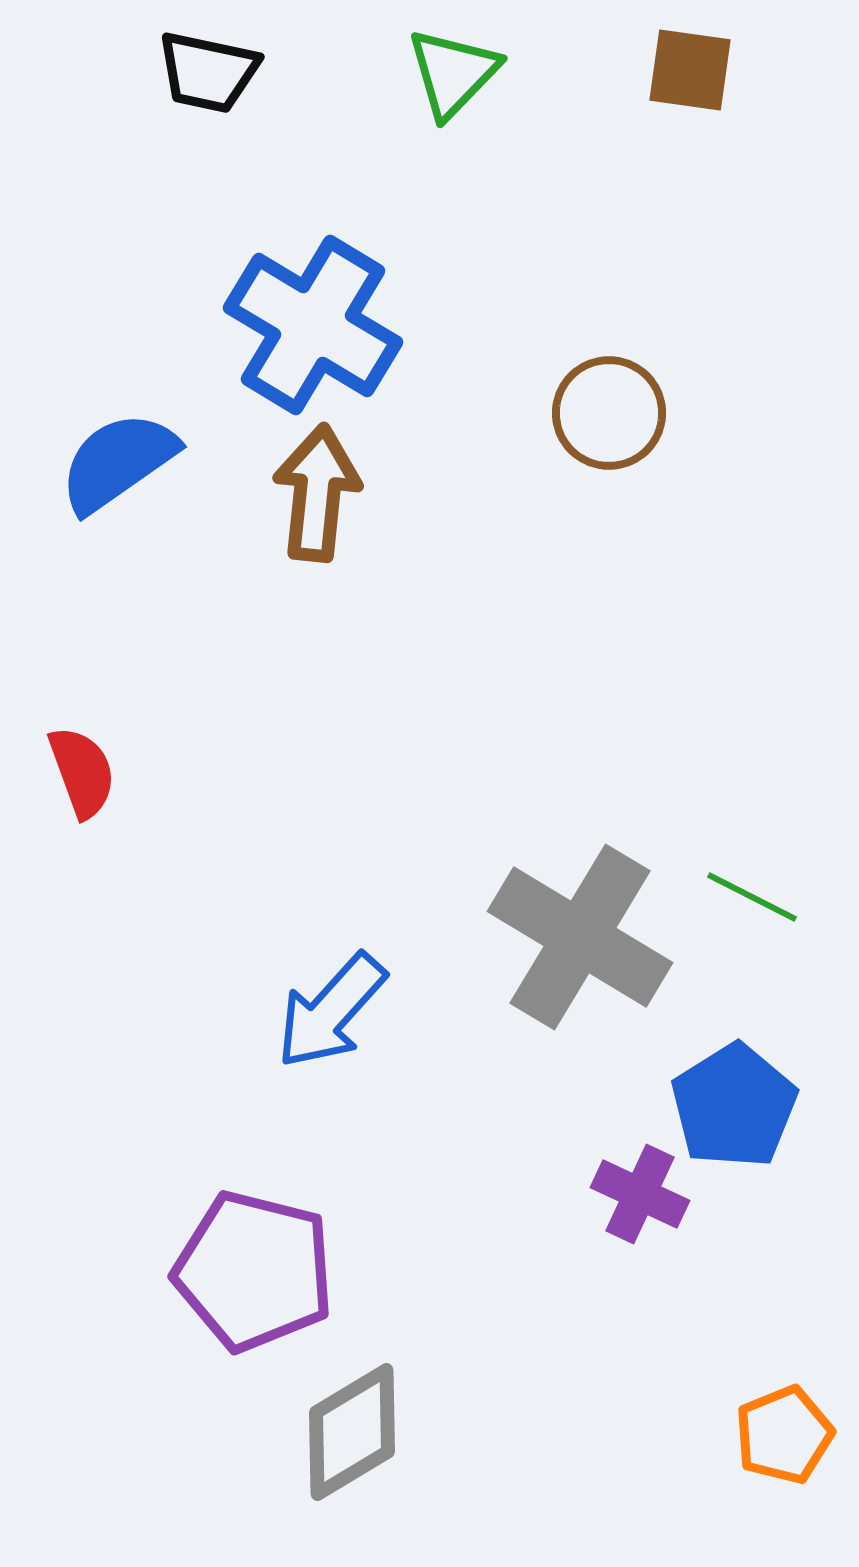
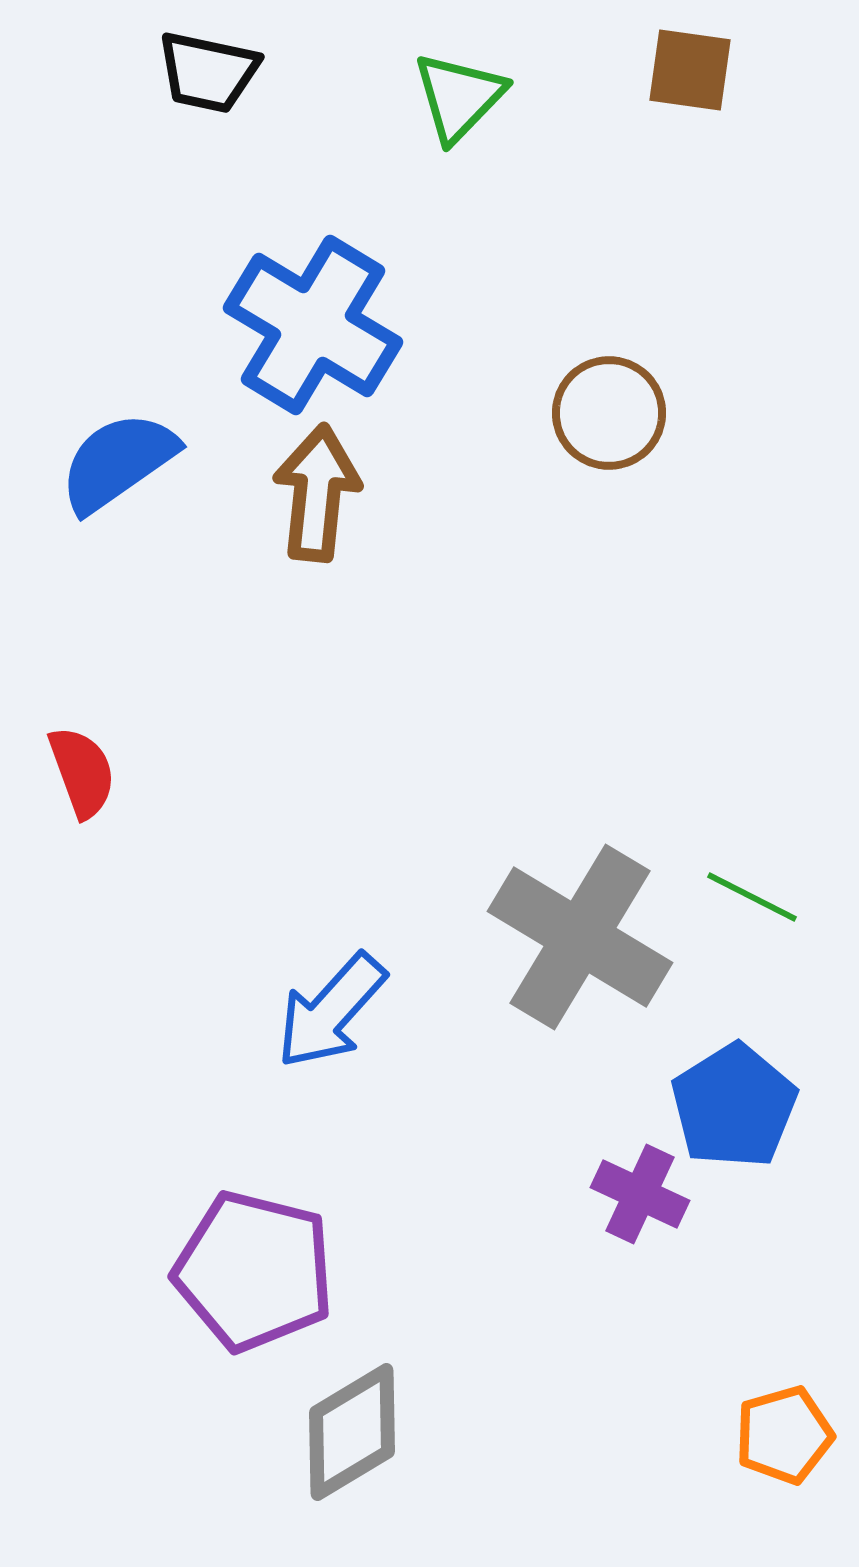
green triangle: moved 6 px right, 24 px down
orange pentagon: rotated 6 degrees clockwise
